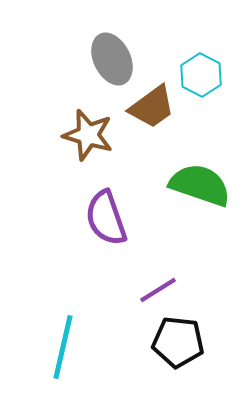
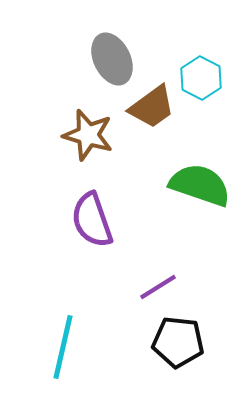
cyan hexagon: moved 3 px down
purple semicircle: moved 14 px left, 2 px down
purple line: moved 3 px up
